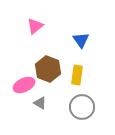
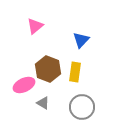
blue triangle: rotated 18 degrees clockwise
yellow rectangle: moved 2 px left, 3 px up
gray triangle: moved 3 px right
